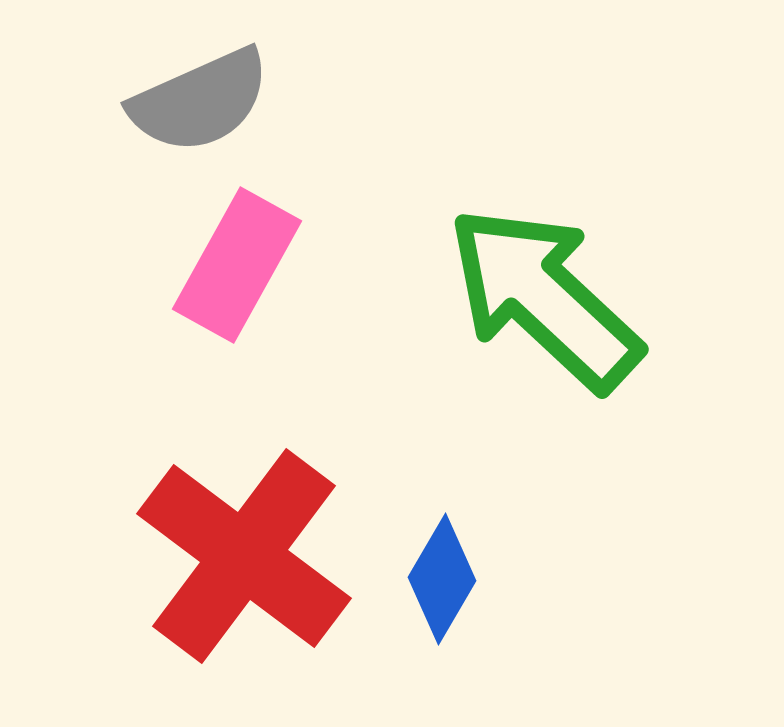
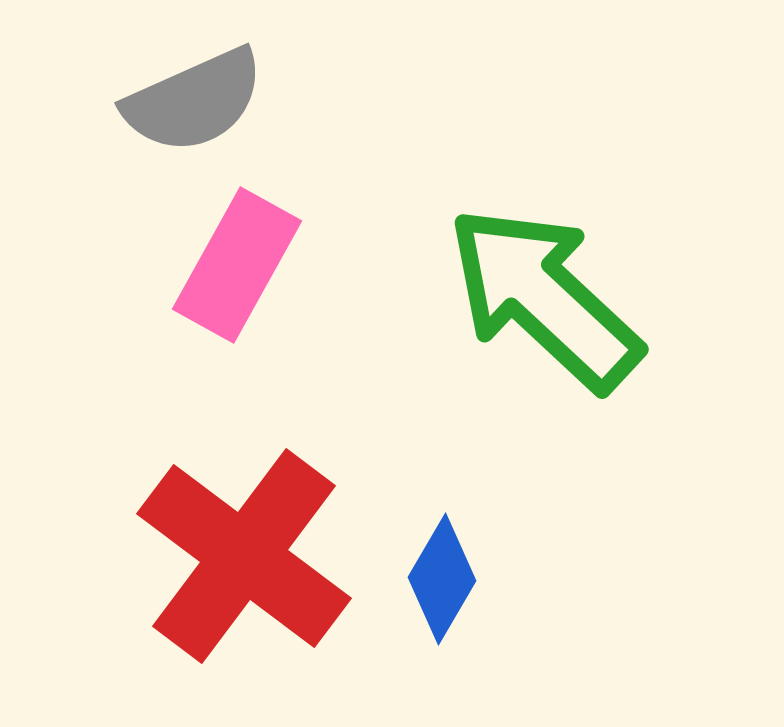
gray semicircle: moved 6 px left
